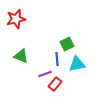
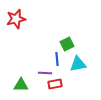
green triangle: moved 29 px down; rotated 21 degrees counterclockwise
cyan triangle: moved 1 px right
purple line: moved 1 px up; rotated 24 degrees clockwise
red rectangle: rotated 40 degrees clockwise
